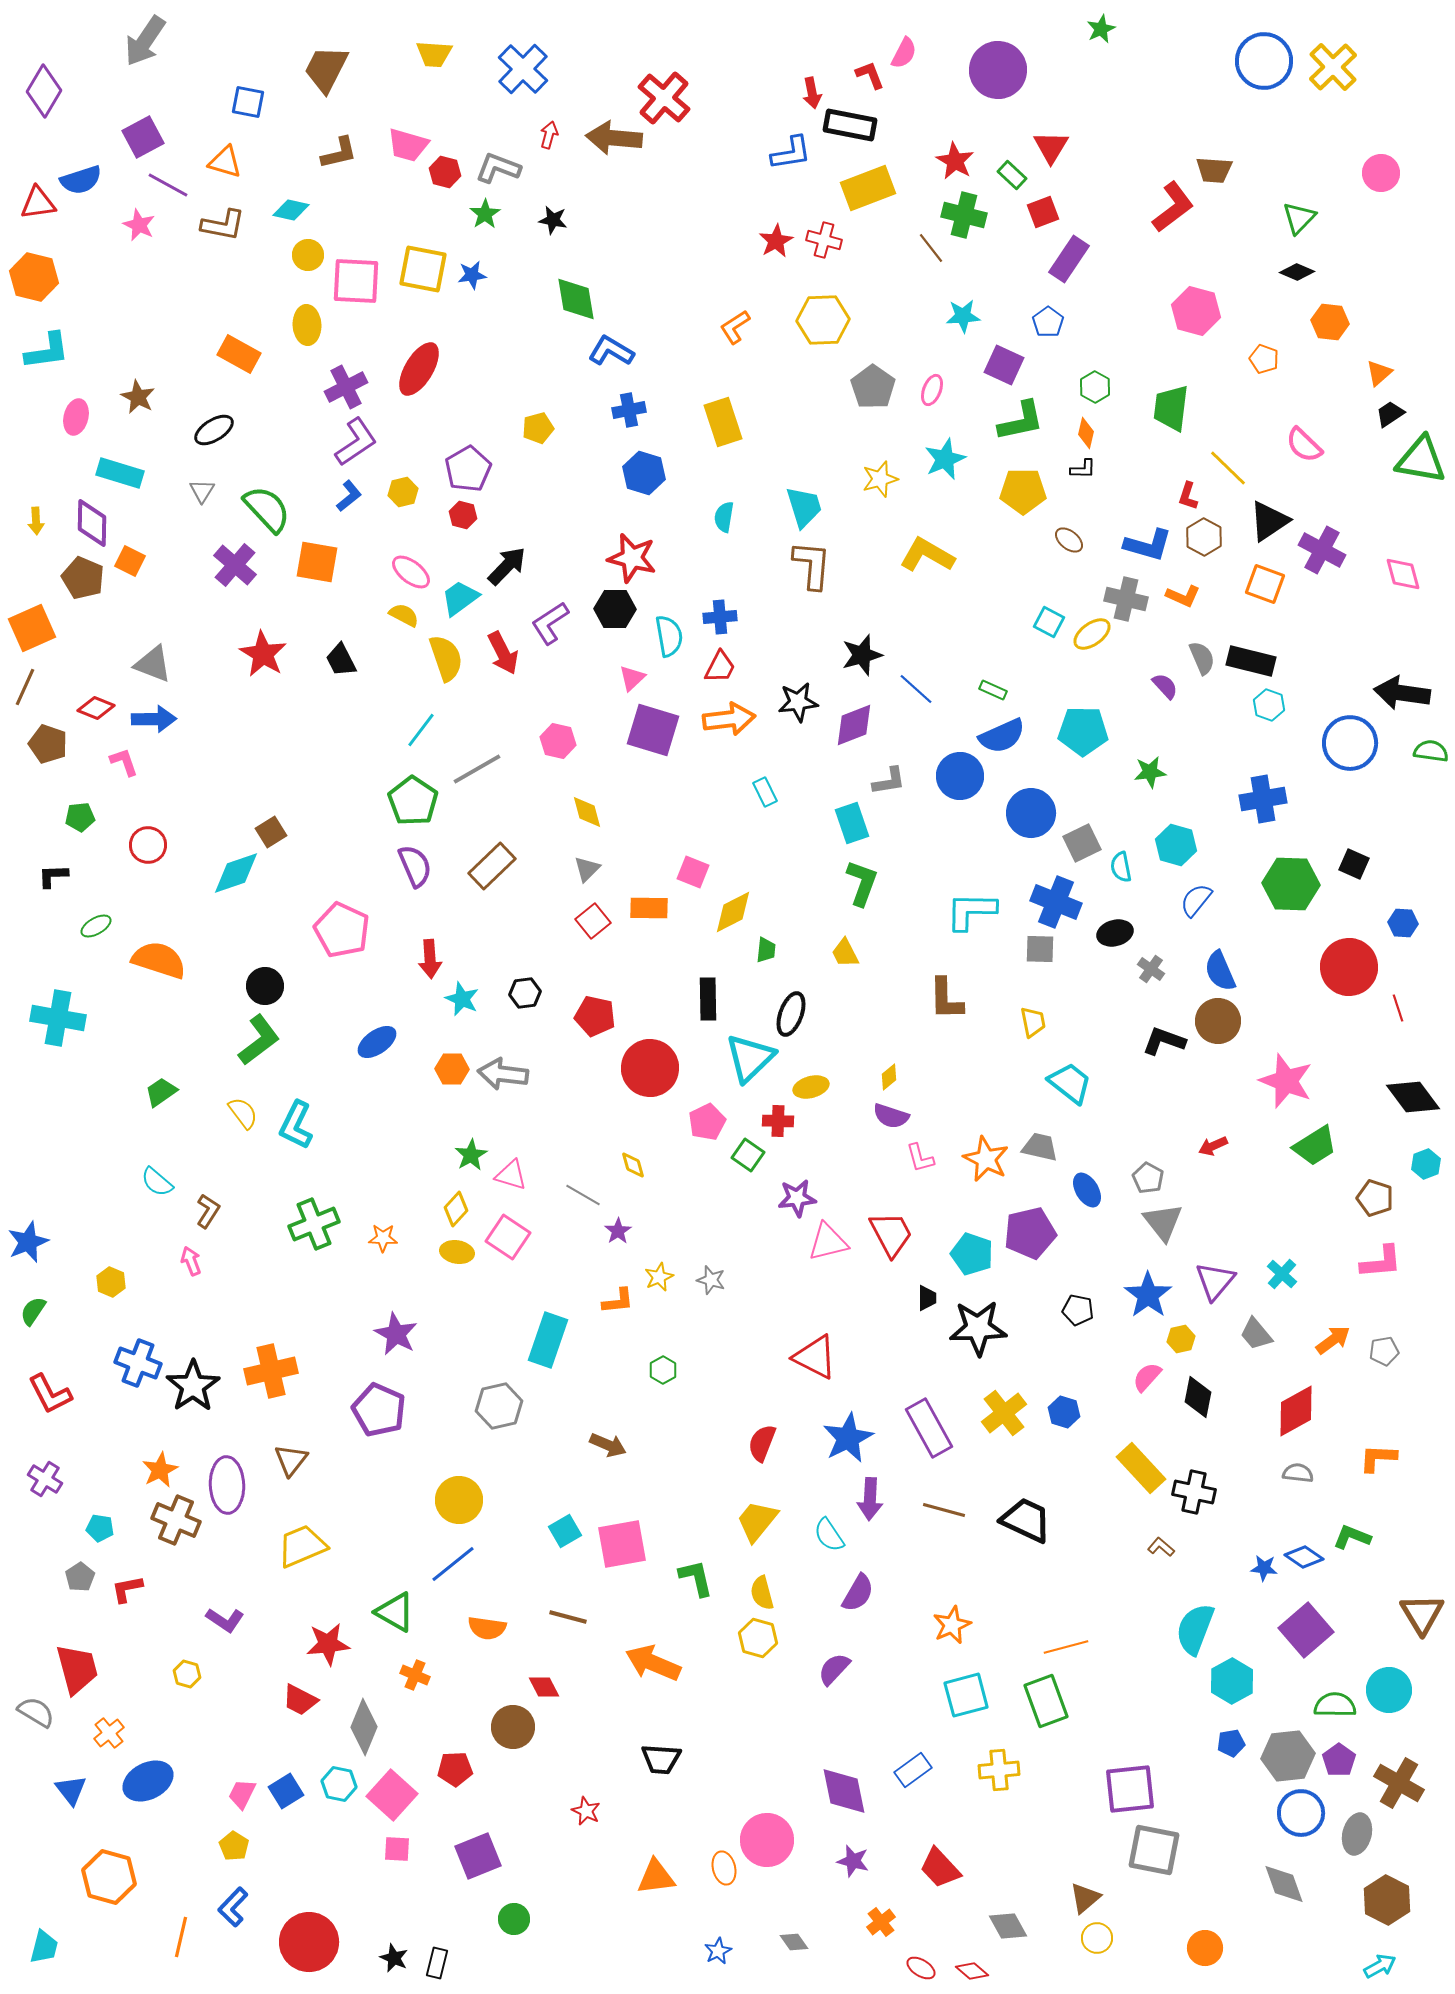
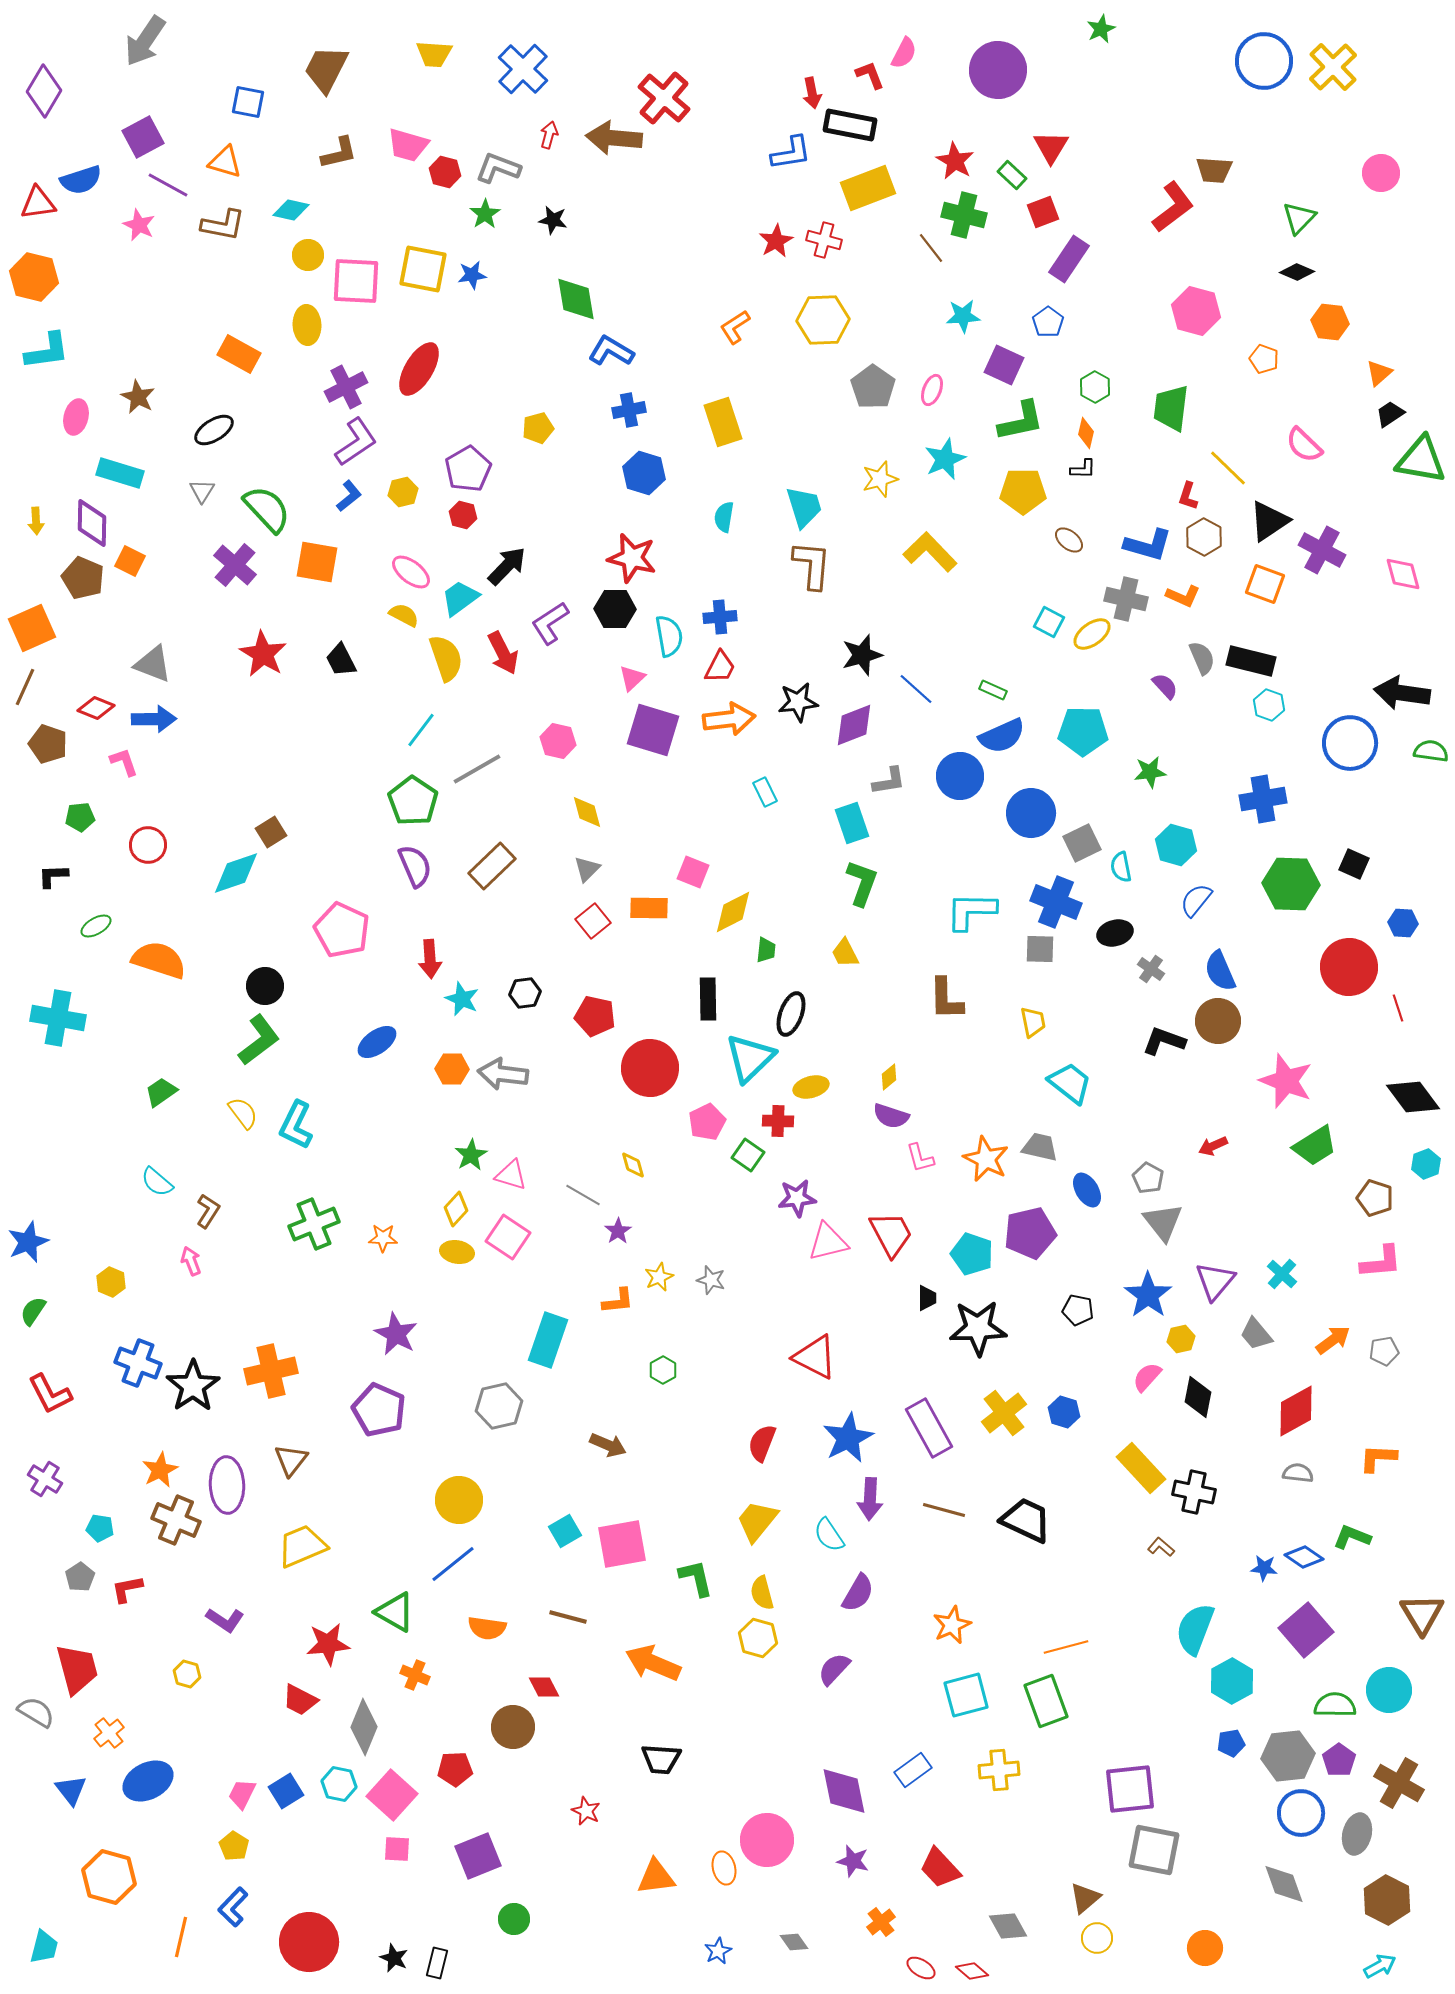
yellow L-shape at (927, 555): moved 3 px right, 3 px up; rotated 16 degrees clockwise
